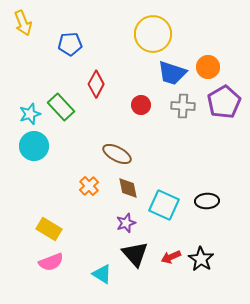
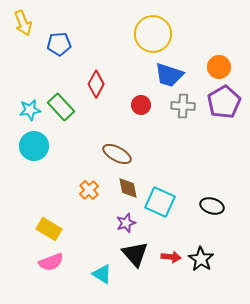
blue pentagon: moved 11 px left
orange circle: moved 11 px right
blue trapezoid: moved 3 px left, 2 px down
cyan star: moved 4 px up; rotated 10 degrees clockwise
orange cross: moved 4 px down
black ellipse: moved 5 px right, 5 px down; rotated 20 degrees clockwise
cyan square: moved 4 px left, 3 px up
red arrow: rotated 150 degrees counterclockwise
